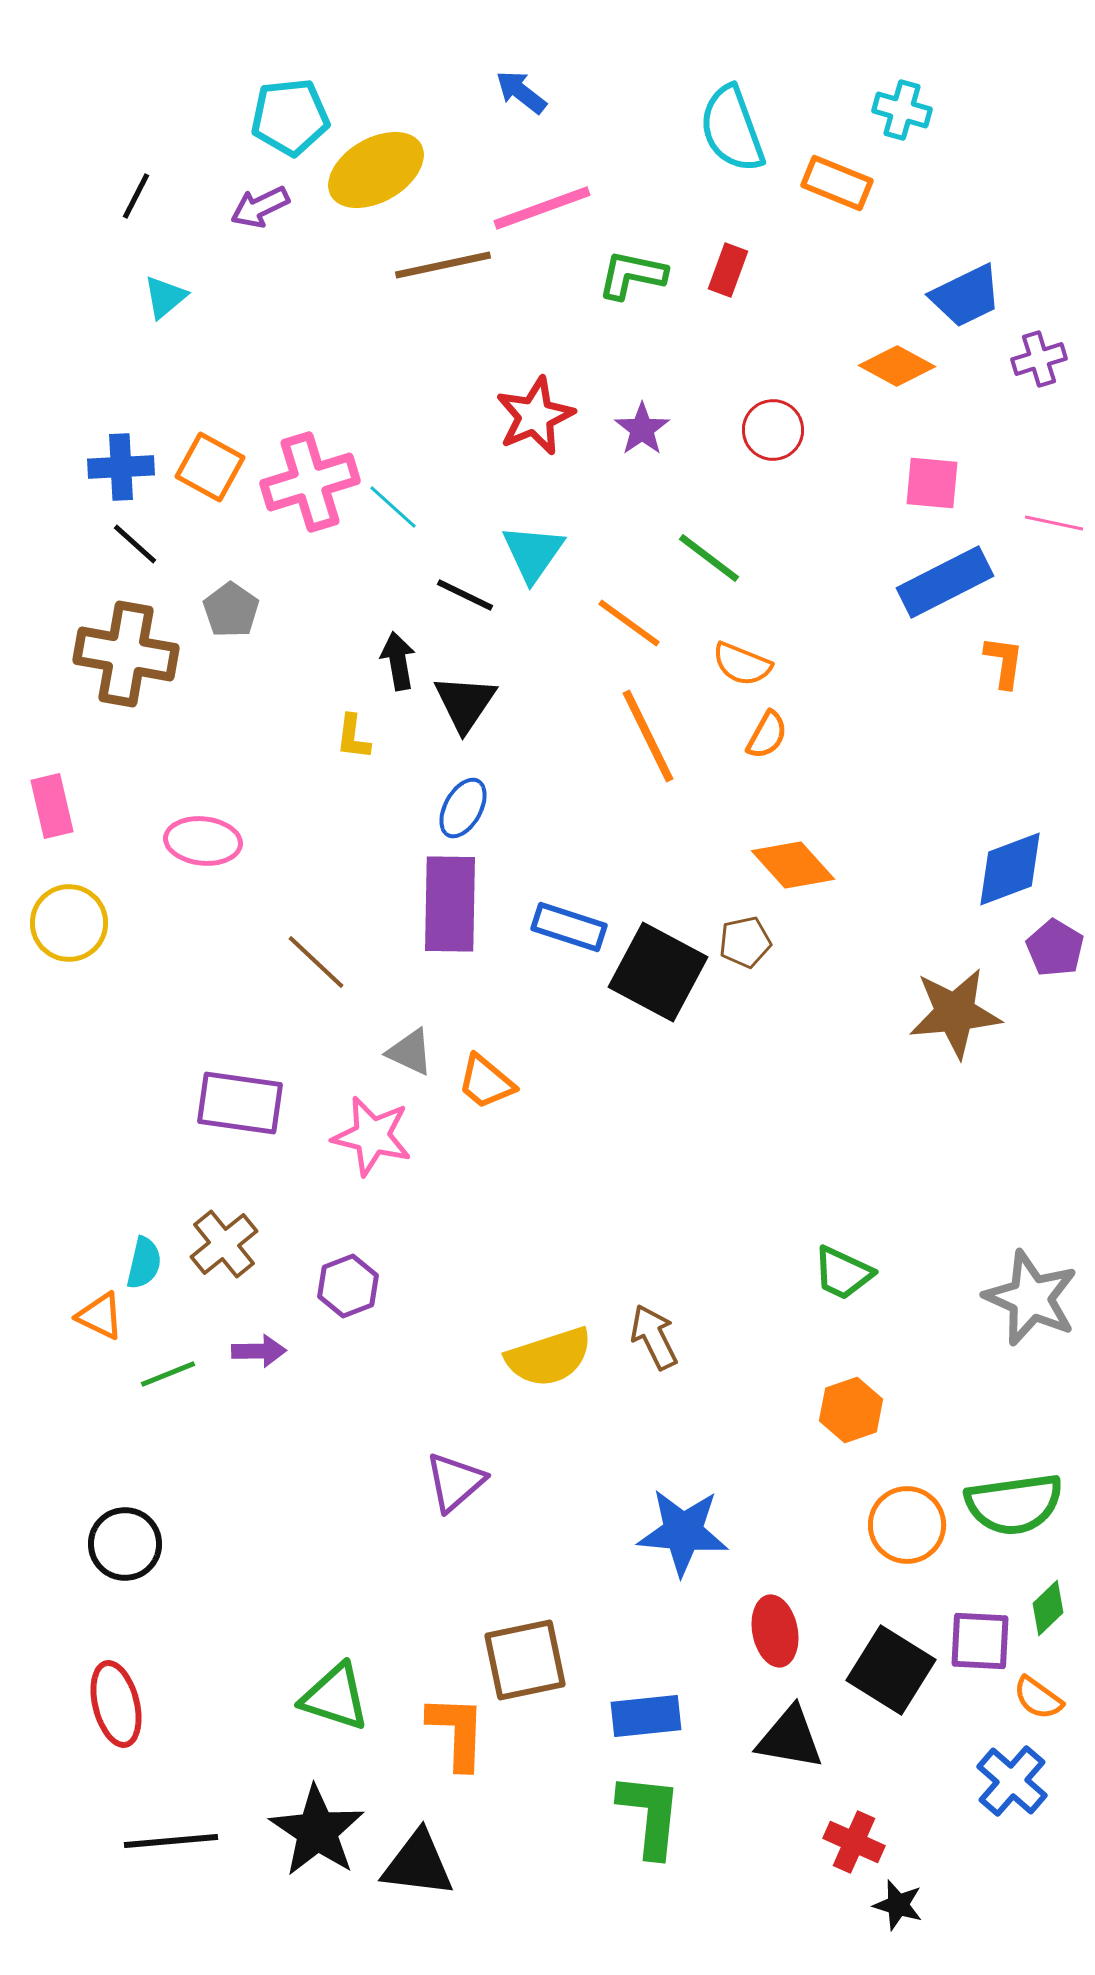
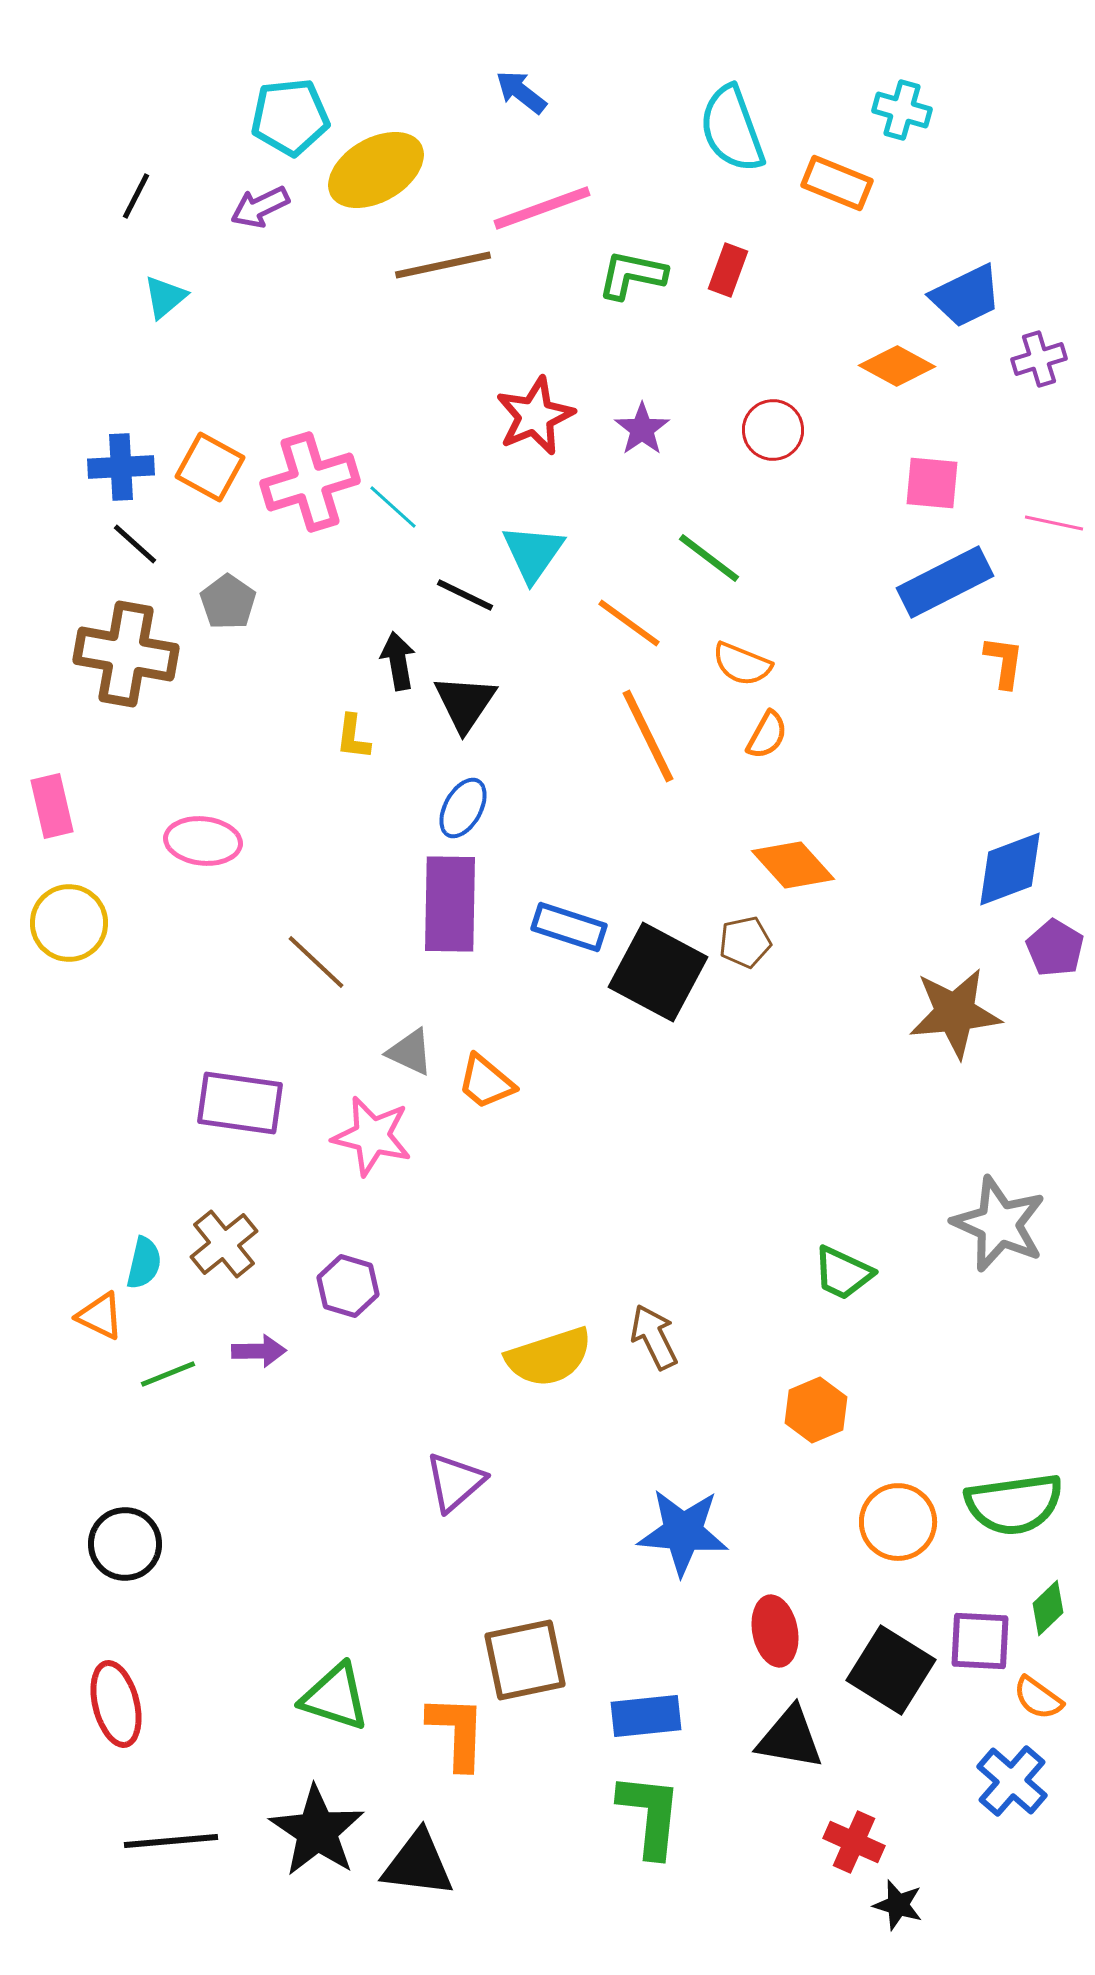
gray pentagon at (231, 610): moved 3 px left, 8 px up
purple hexagon at (348, 1286): rotated 22 degrees counterclockwise
gray star at (1031, 1298): moved 32 px left, 74 px up
orange hexagon at (851, 1410): moved 35 px left; rotated 4 degrees counterclockwise
orange circle at (907, 1525): moved 9 px left, 3 px up
